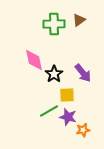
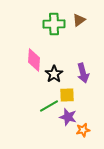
pink diamond: rotated 15 degrees clockwise
purple arrow: rotated 24 degrees clockwise
green line: moved 5 px up
